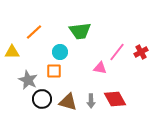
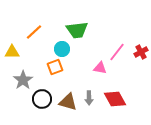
green trapezoid: moved 3 px left, 1 px up
cyan circle: moved 2 px right, 3 px up
orange square: moved 1 px right, 4 px up; rotated 21 degrees counterclockwise
gray star: moved 5 px left; rotated 12 degrees clockwise
gray arrow: moved 2 px left, 3 px up
